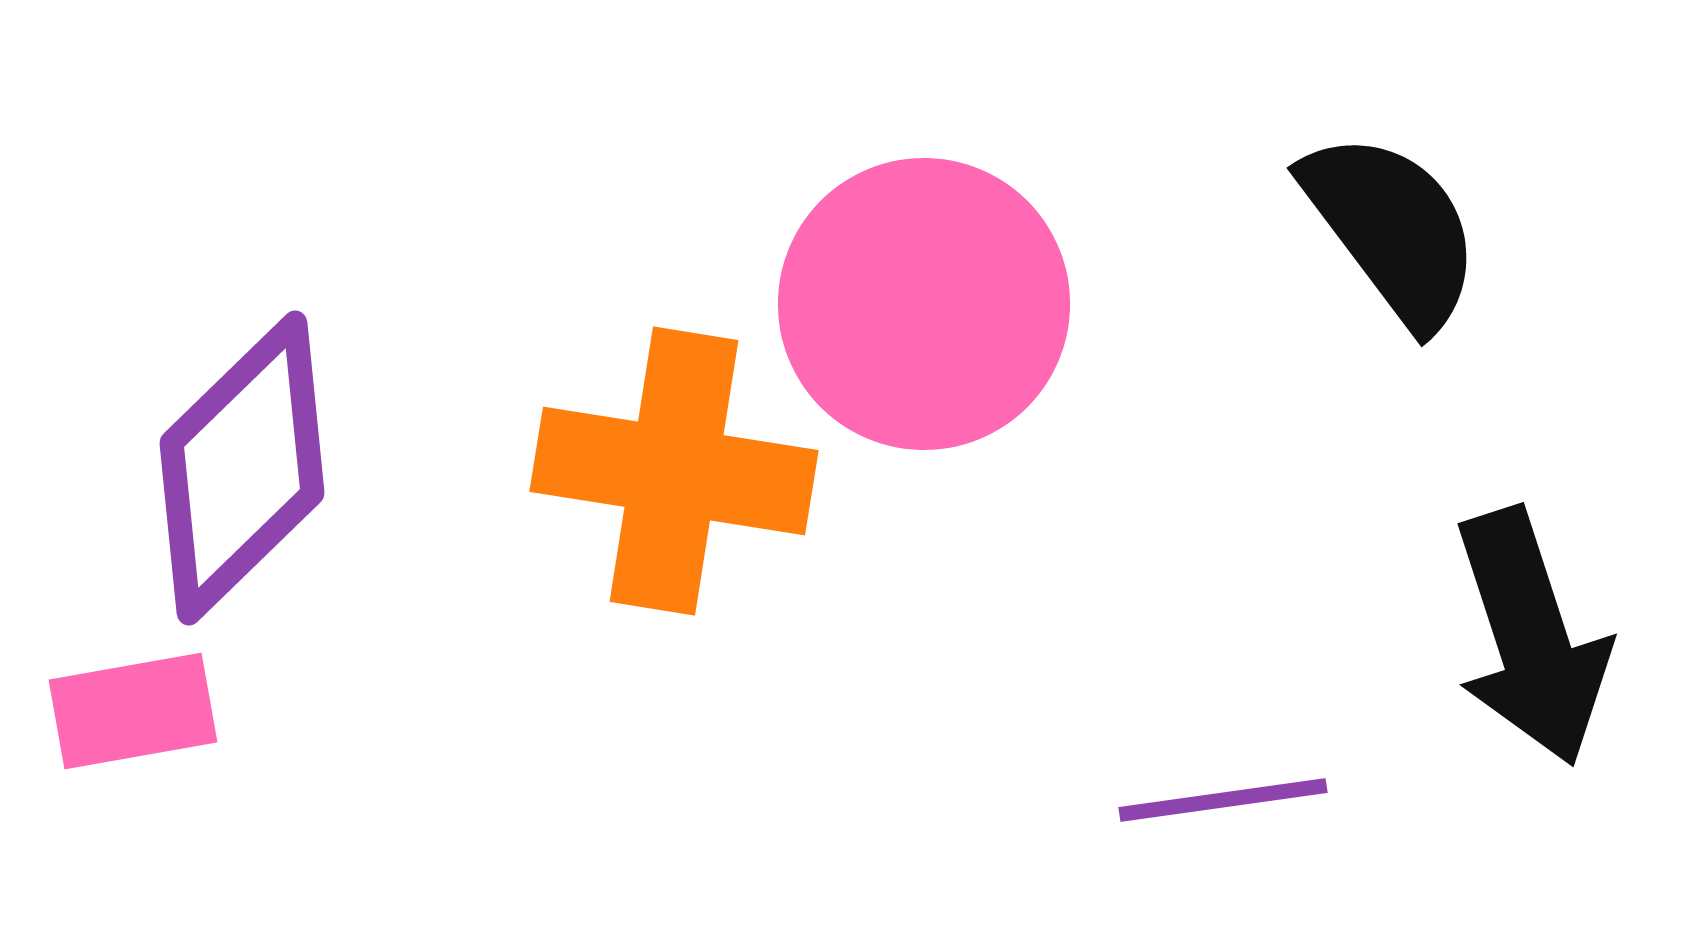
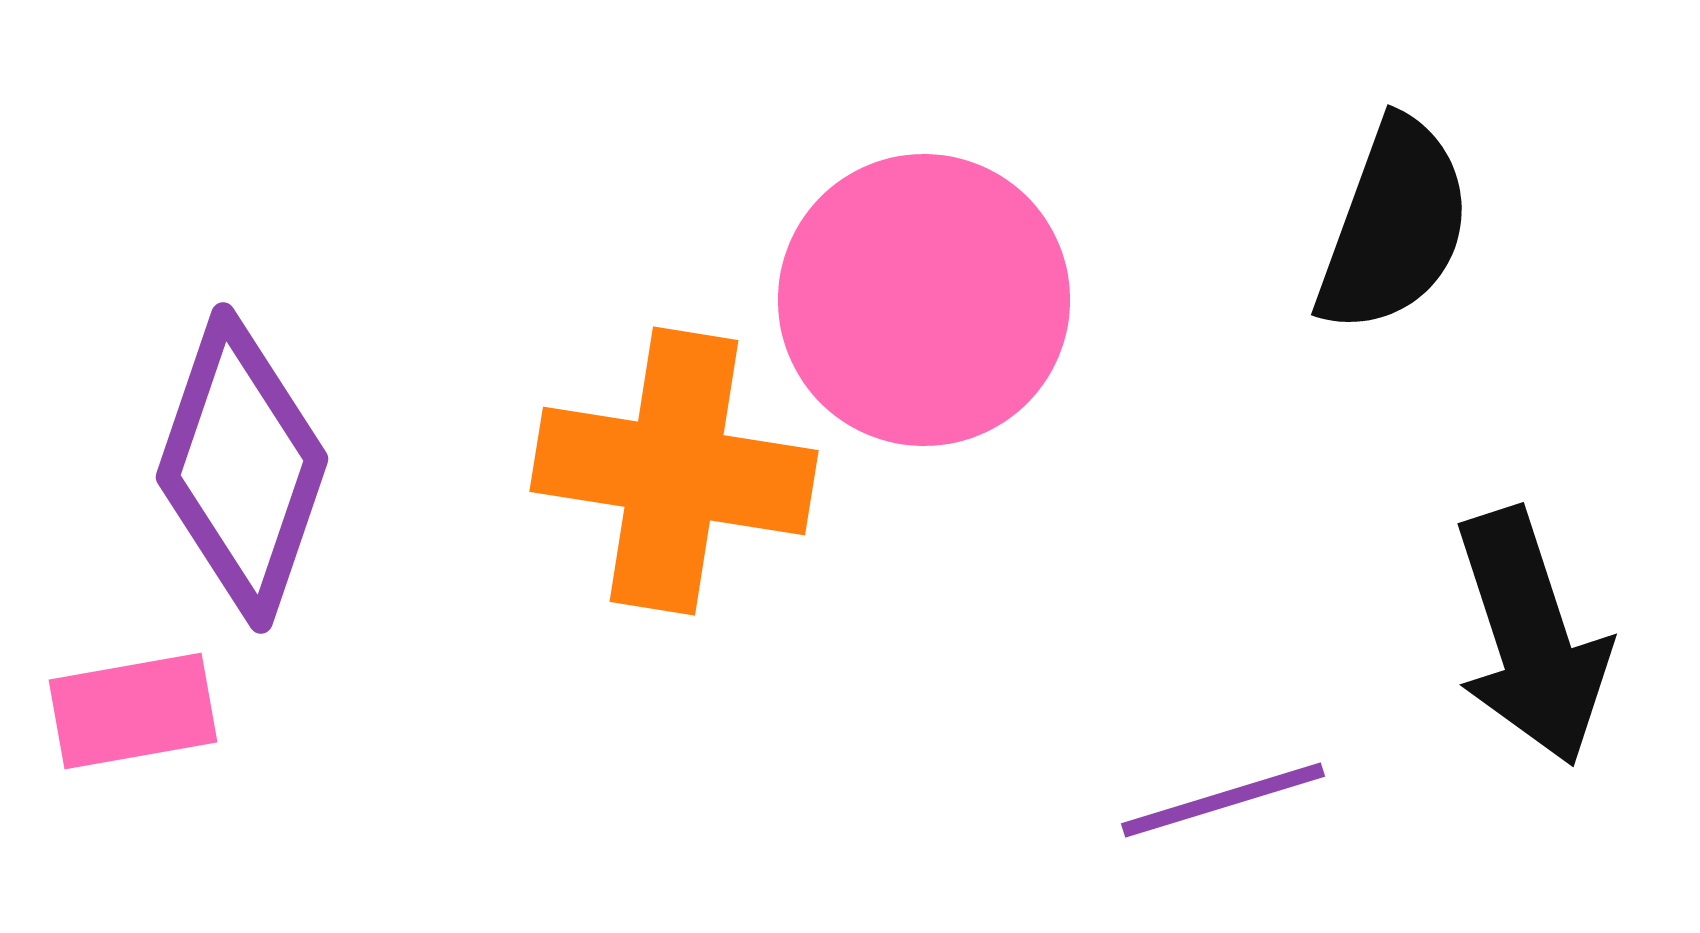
black semicircle: moved 2 px right, 3 px up; rotated 57 degrees clockwise
pink circle: moved 4 px up
purple diamond: rotated 27 degrees counterclockwise
purple line: rotated 9 degrees counterclockwise
